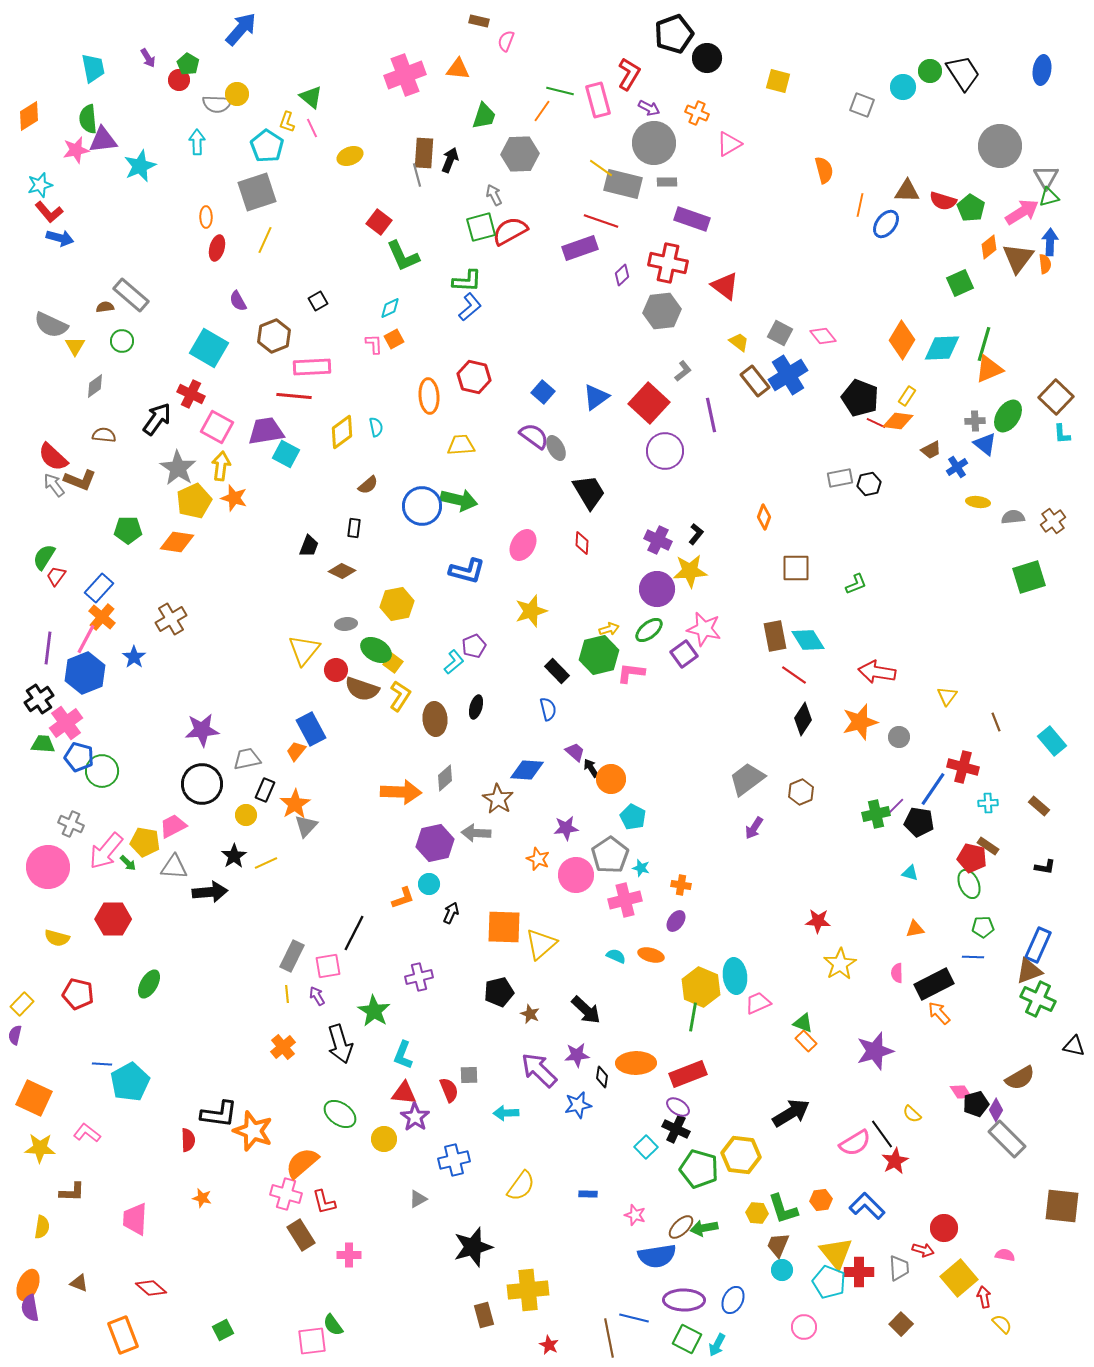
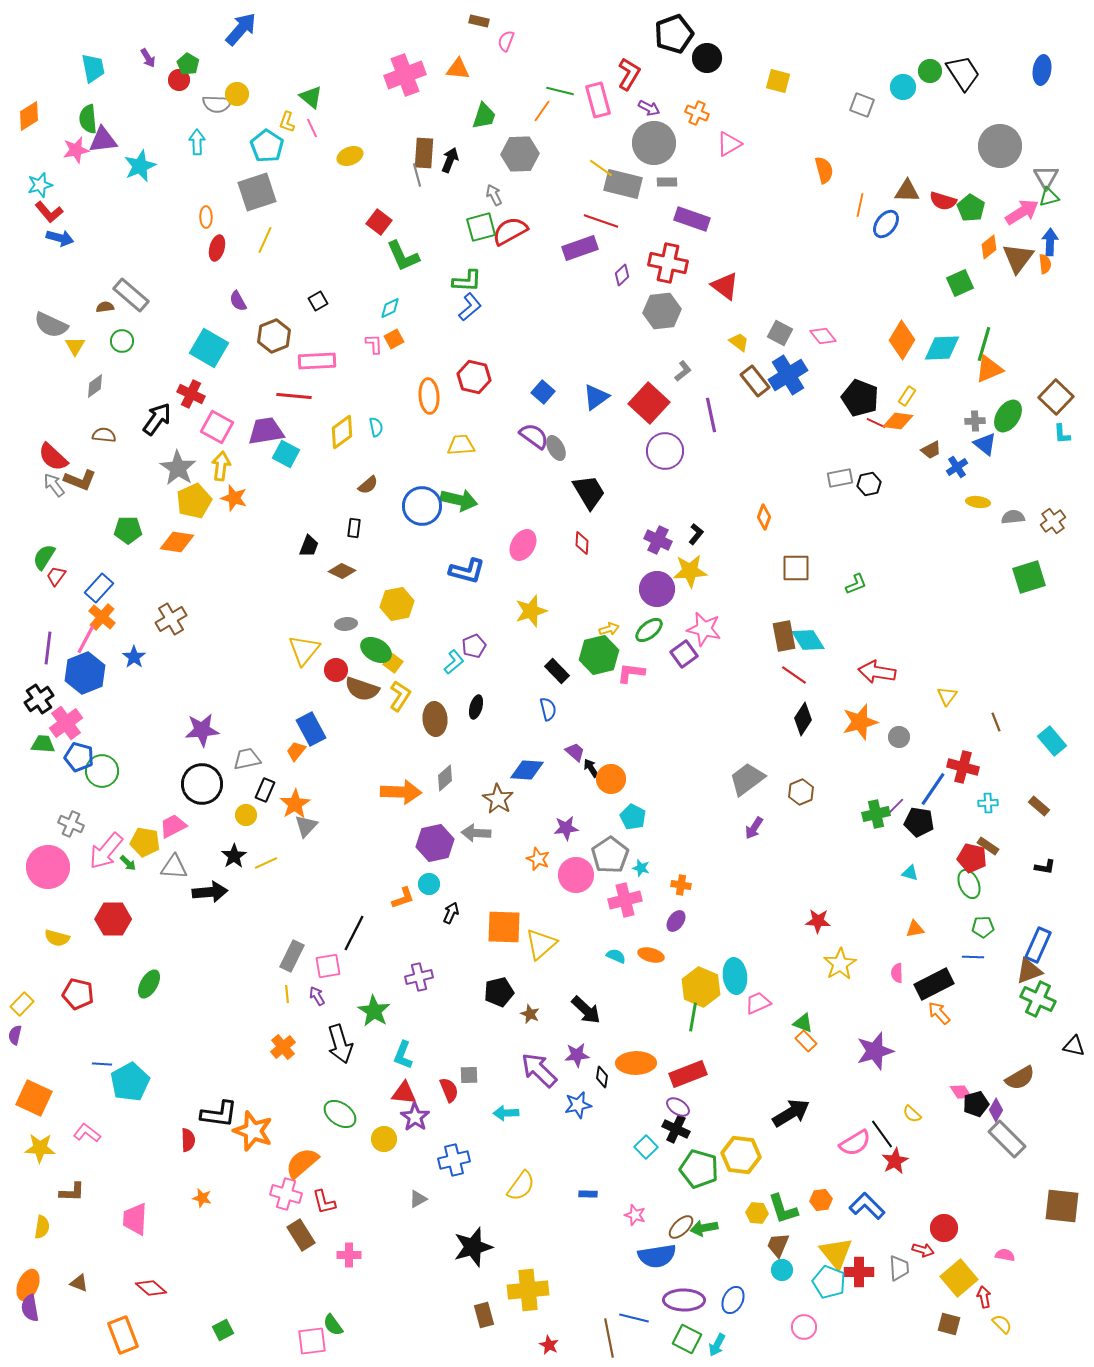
pink rectangle at (312, 367): moved 5 px right, 6 px up
brown rectangle at (775, 636): moved 9 px right
brown square at (901, 1324): moved 48 px right; rotated 30 degrees counterclockwise
